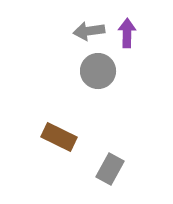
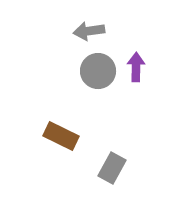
purple arrow: moved 9 px right, 34 px down
brown rectangle: moved 2 px right, 1 px up
gray rectangle: moved 2 px right, 1 px up
